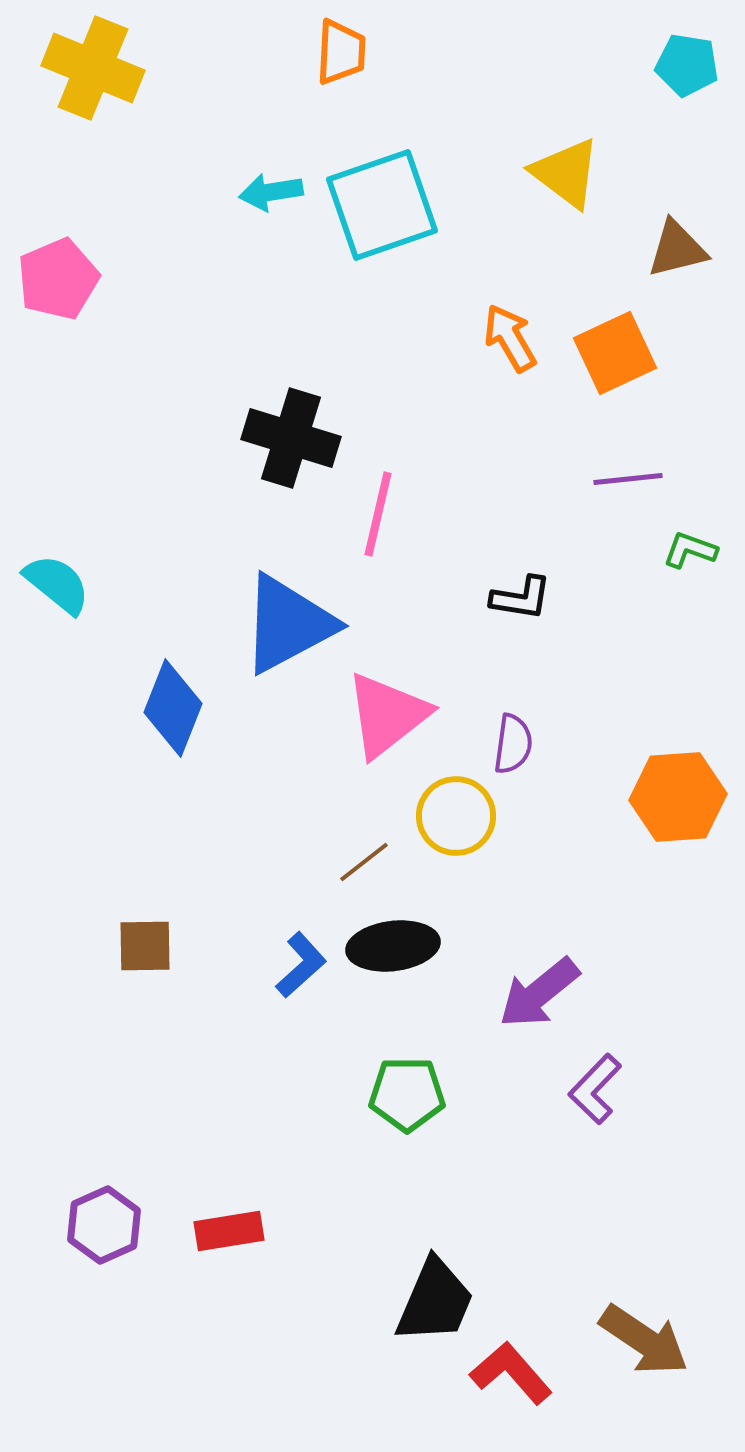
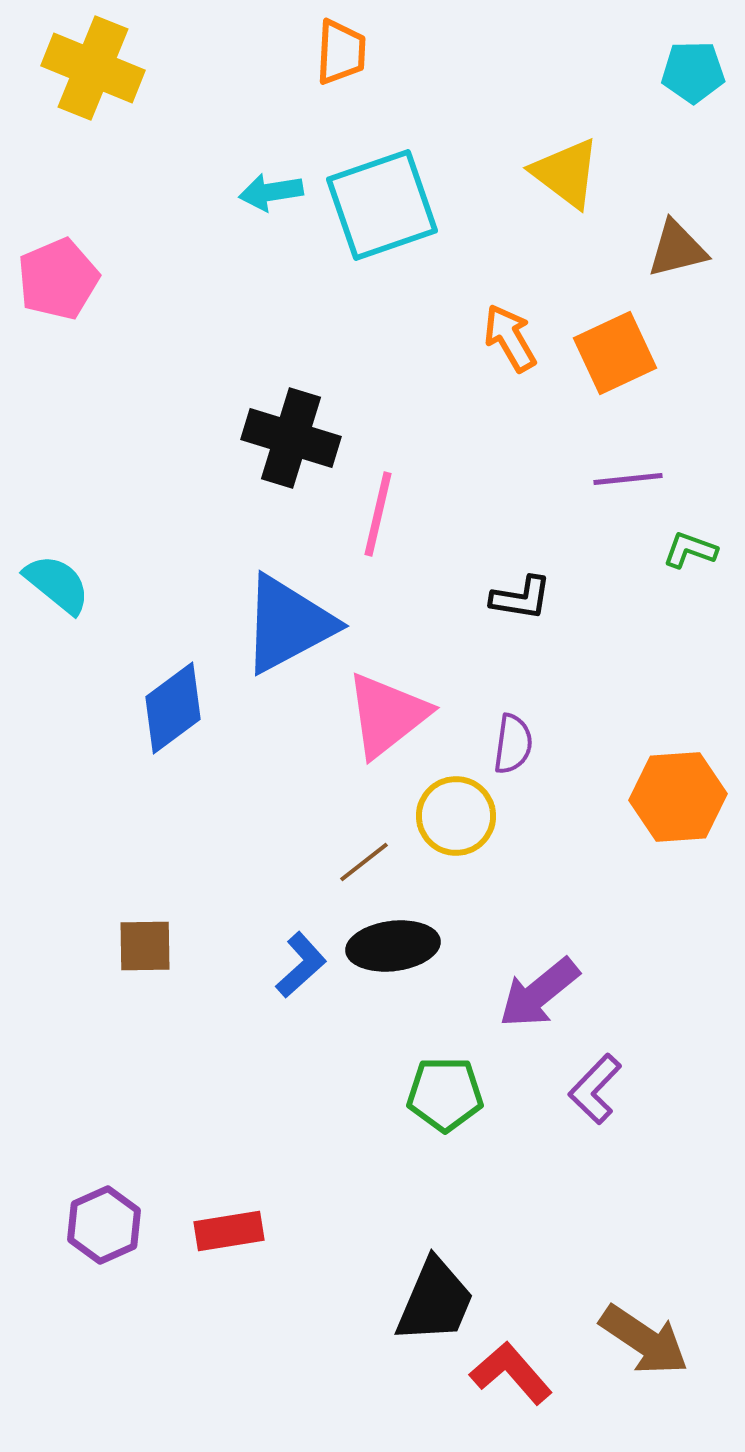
cyan pentagon: moved 6 px right, 7 px down; rotated 10 degrees counterclockwise
blue diamond: rotated 32 degrees clockwise
green pentagon: moved 38 px right
